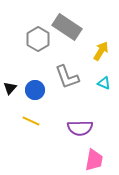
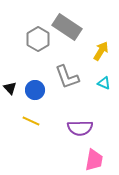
black triangle: rotated 24 degrees counterclockwise
